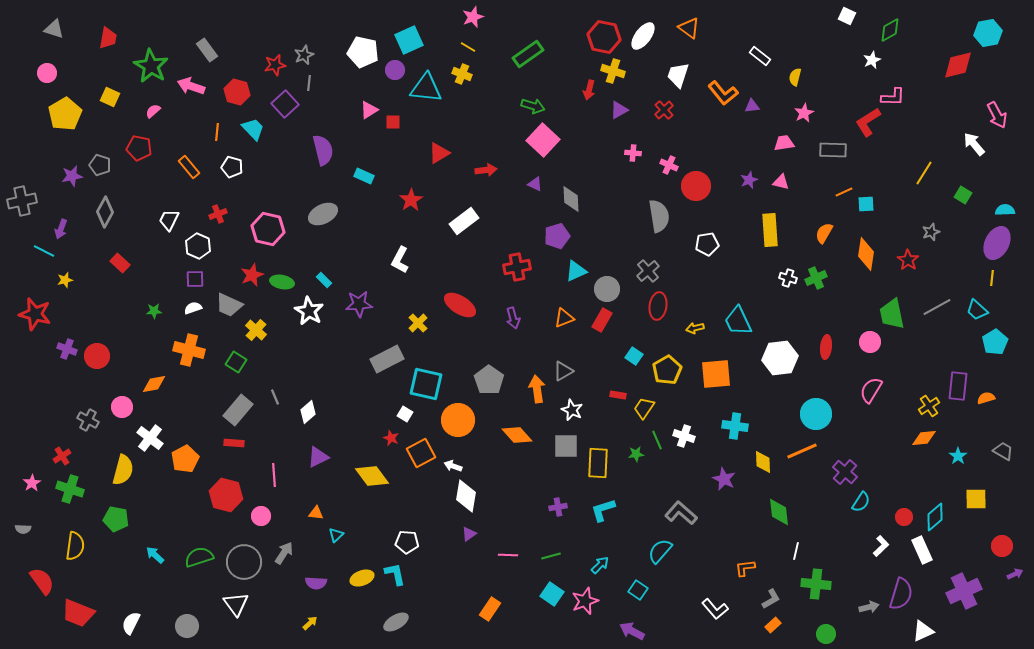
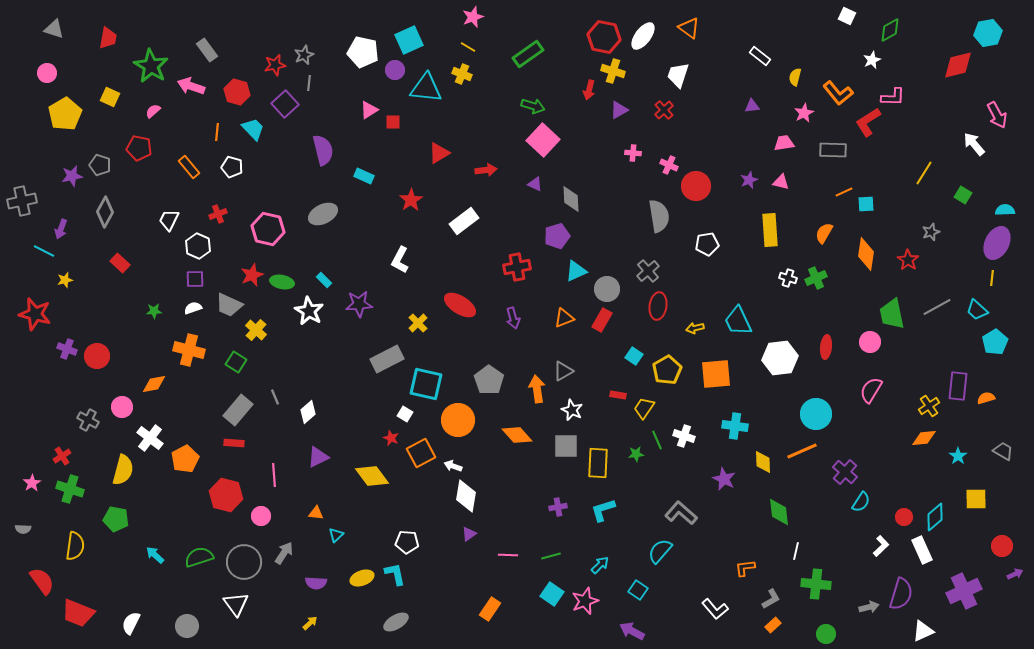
orange L-shape at (723, 93): moved 115 px right
